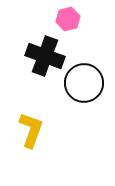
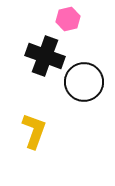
black circle: moved 1 px up
yellow L-shape: moved 3 px right, 1 px down
